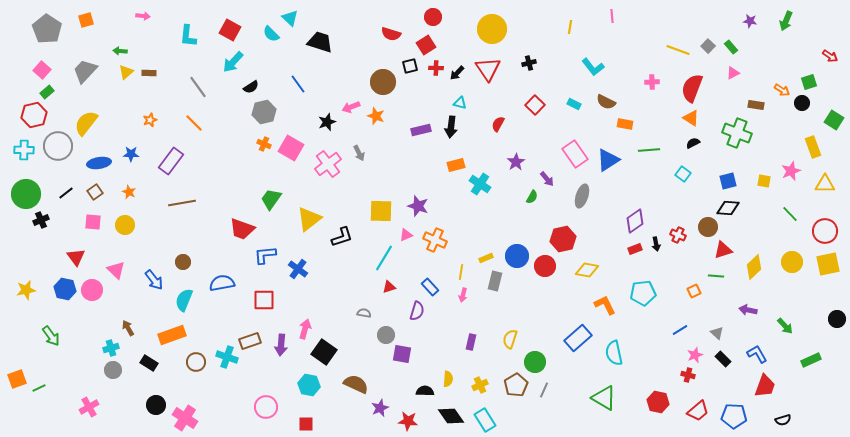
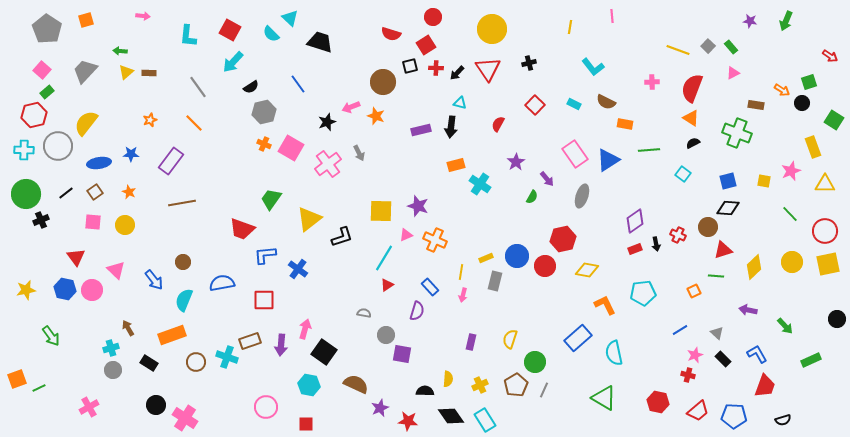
red triangle at (389, 287): moved 2 px left, 2 px up; rotated 16 degrees counterclockwise
